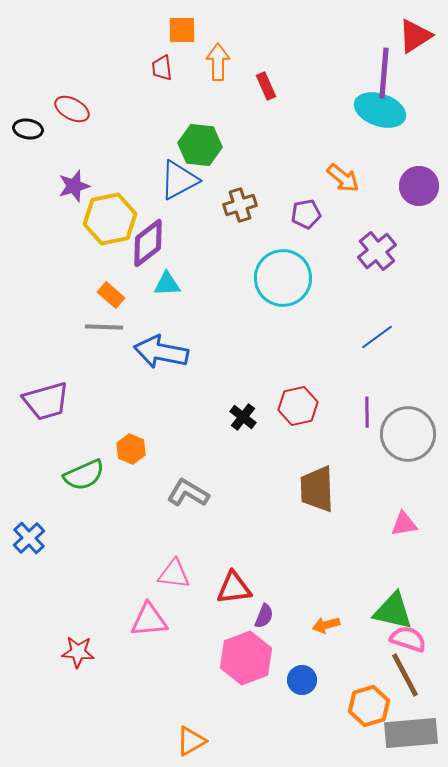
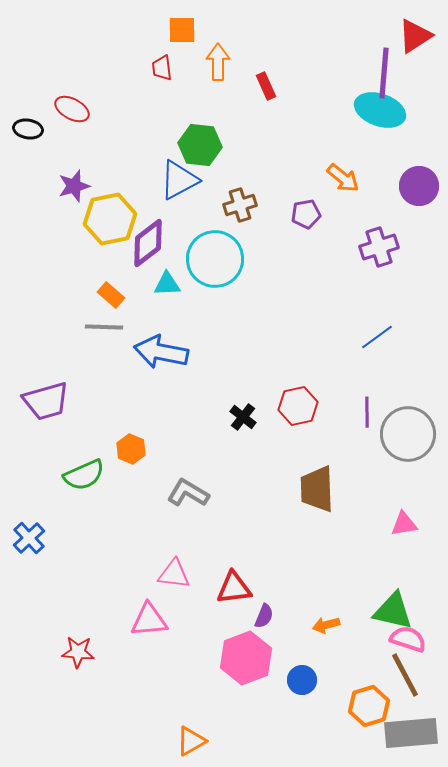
purple cross at (377, 251): moved 2 px right, 4 px up; rotated 21 degrees clockwise
cyan circle at (283, 278): moved 68 px left, 19 px up
